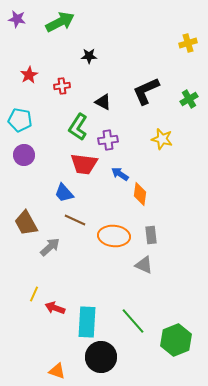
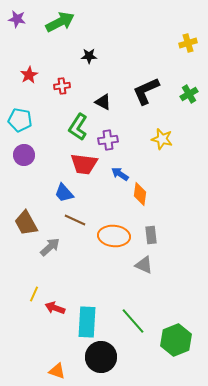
green cross: moved 5 px up
